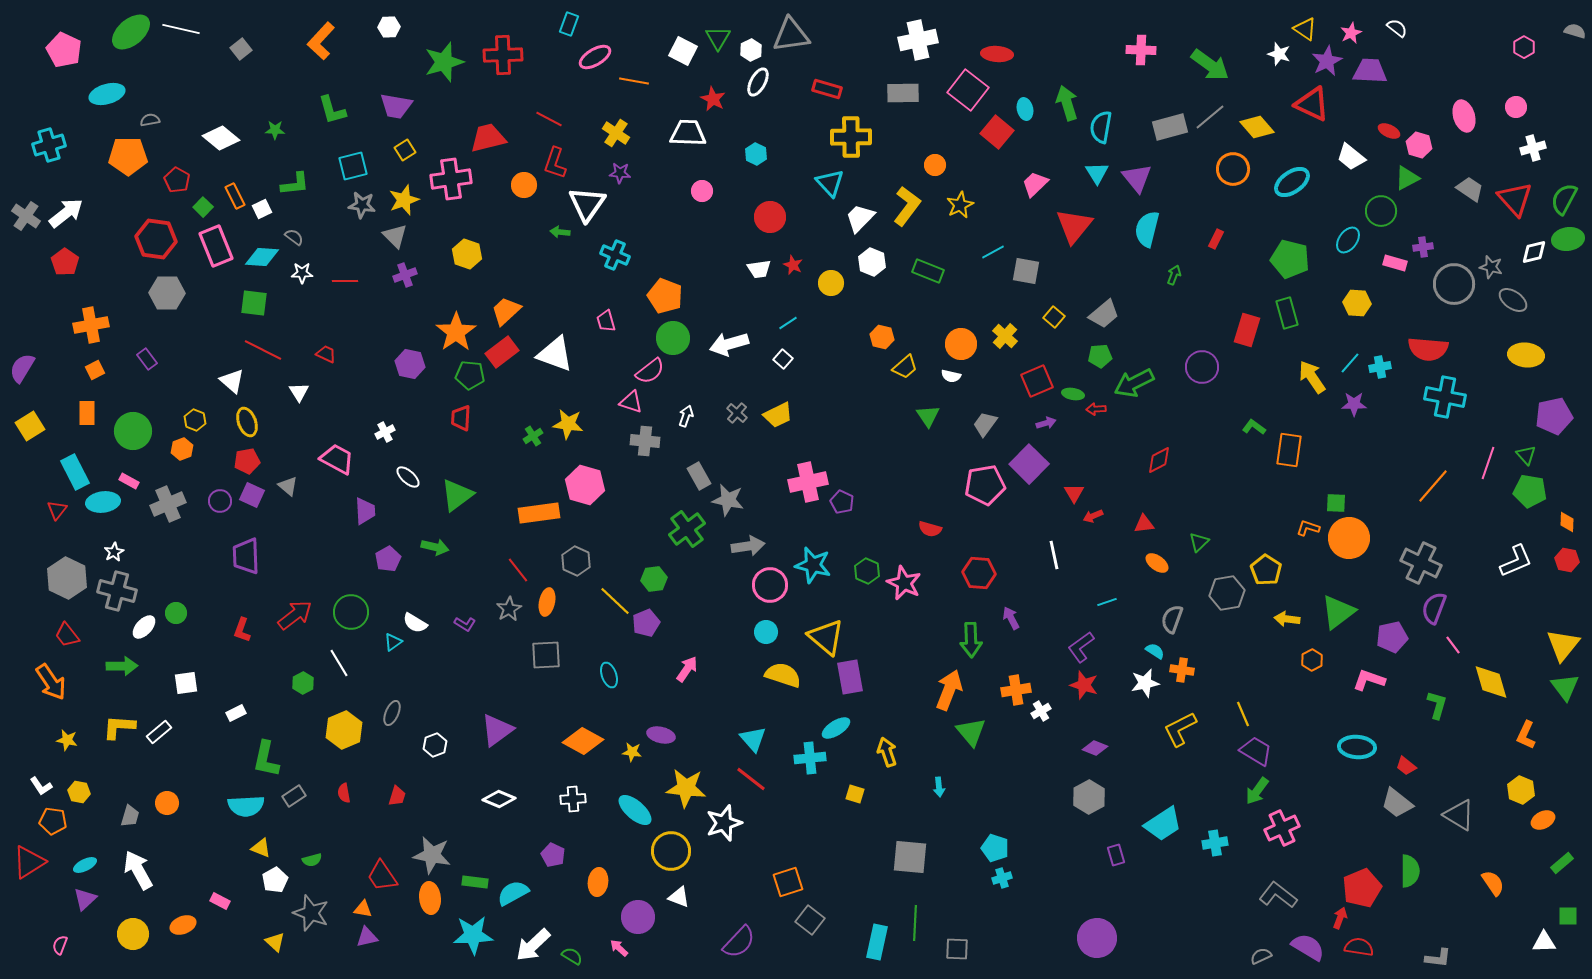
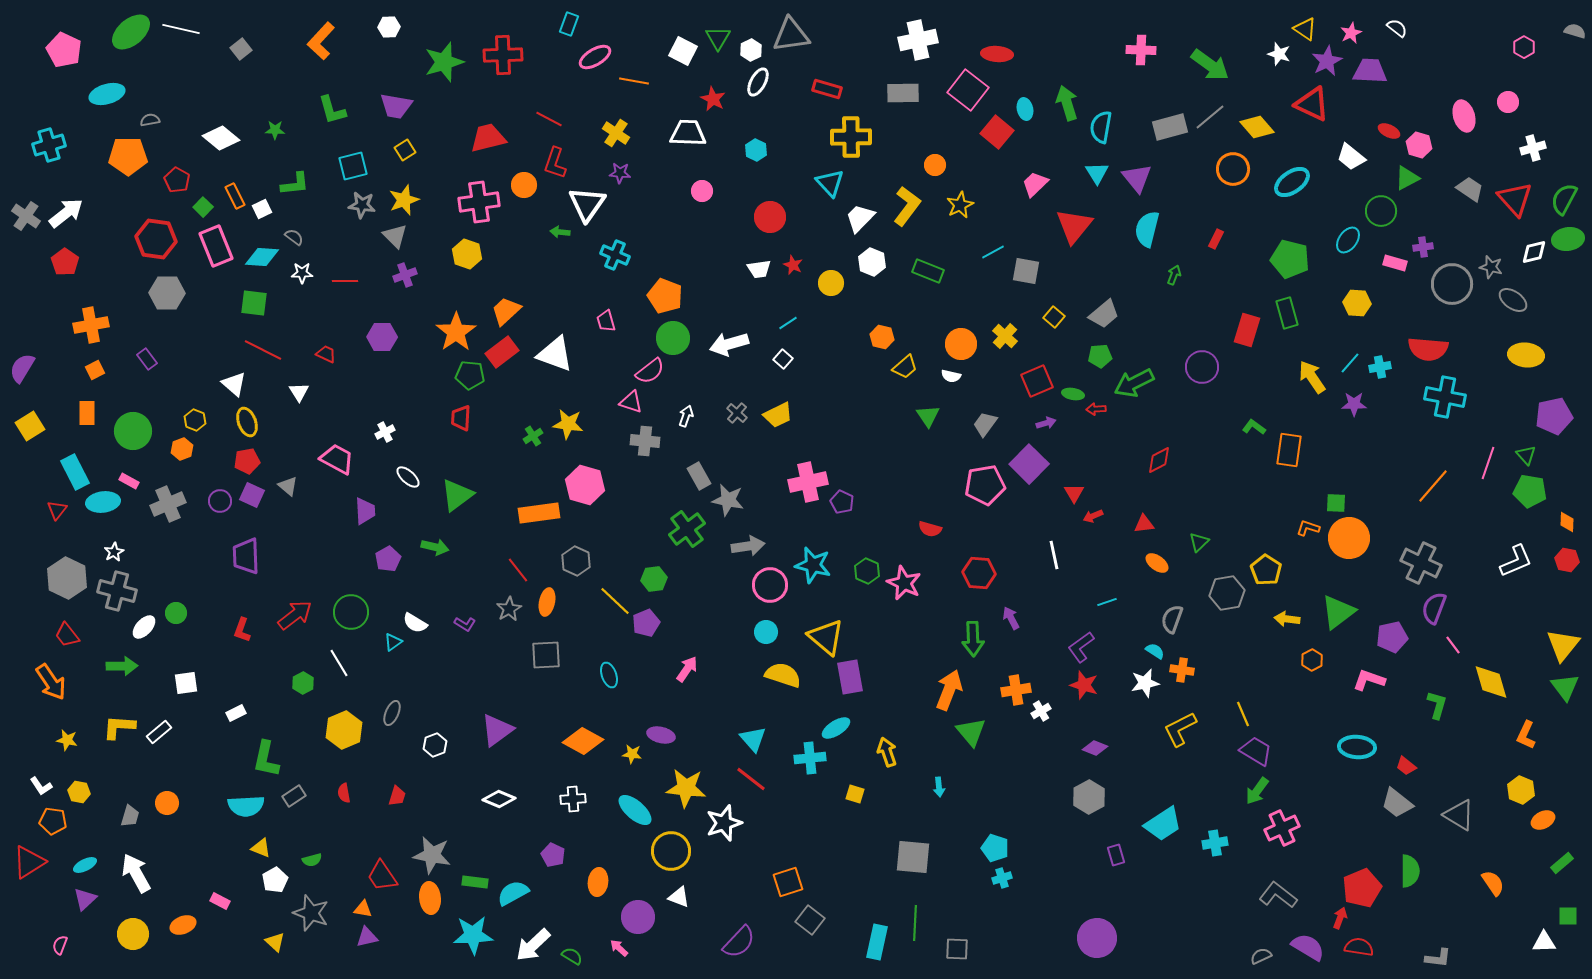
pink circle at (1516, 107): moved 8 px left, 5 px up
cyan hexagon at (756, 154): moved 4 px up
pink cross at (451, 179): moved 28 px right, 23 px down
gray circle at (1454, 284): moved 2 px left
purple hexagon at (410, 364): moved 28 px left, 27 px up; rotated 12 degrees counterclockwise
white triangle at (232, 381): moved 2 px right, 3 px down
green arrow at (971, 640): moved 2 px right, 1 px up
yellow star at (632, 752): moved 2 px down
gray square at (910, 857): moved 3 px right
white arrow at (138, 870): moved 2 px left, 3 px down
